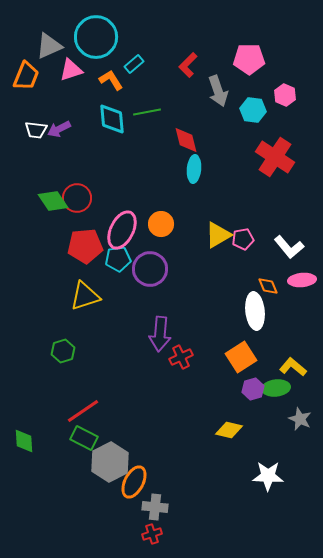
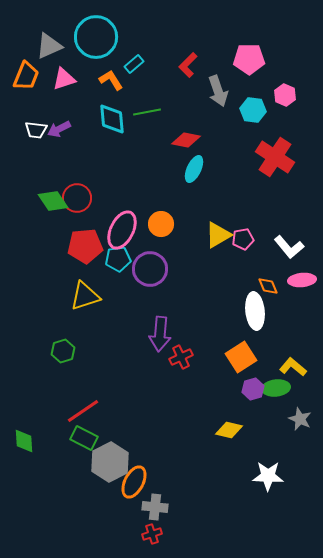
pink triangle at (71, 70): moved 7 px left, 9 px down
red diamond at (186, 140): rotated 64 degrees counterclockwise
cyan ellipse at (194, 169): rotated 20 degrees clockwise
